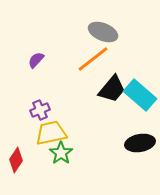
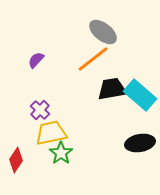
gray ellipse: rotated 16 degrees clockwise
black trapezoid: rotated 140 degrees counterclockwise
purple cross: rotated 24 degrees counterclockwise
